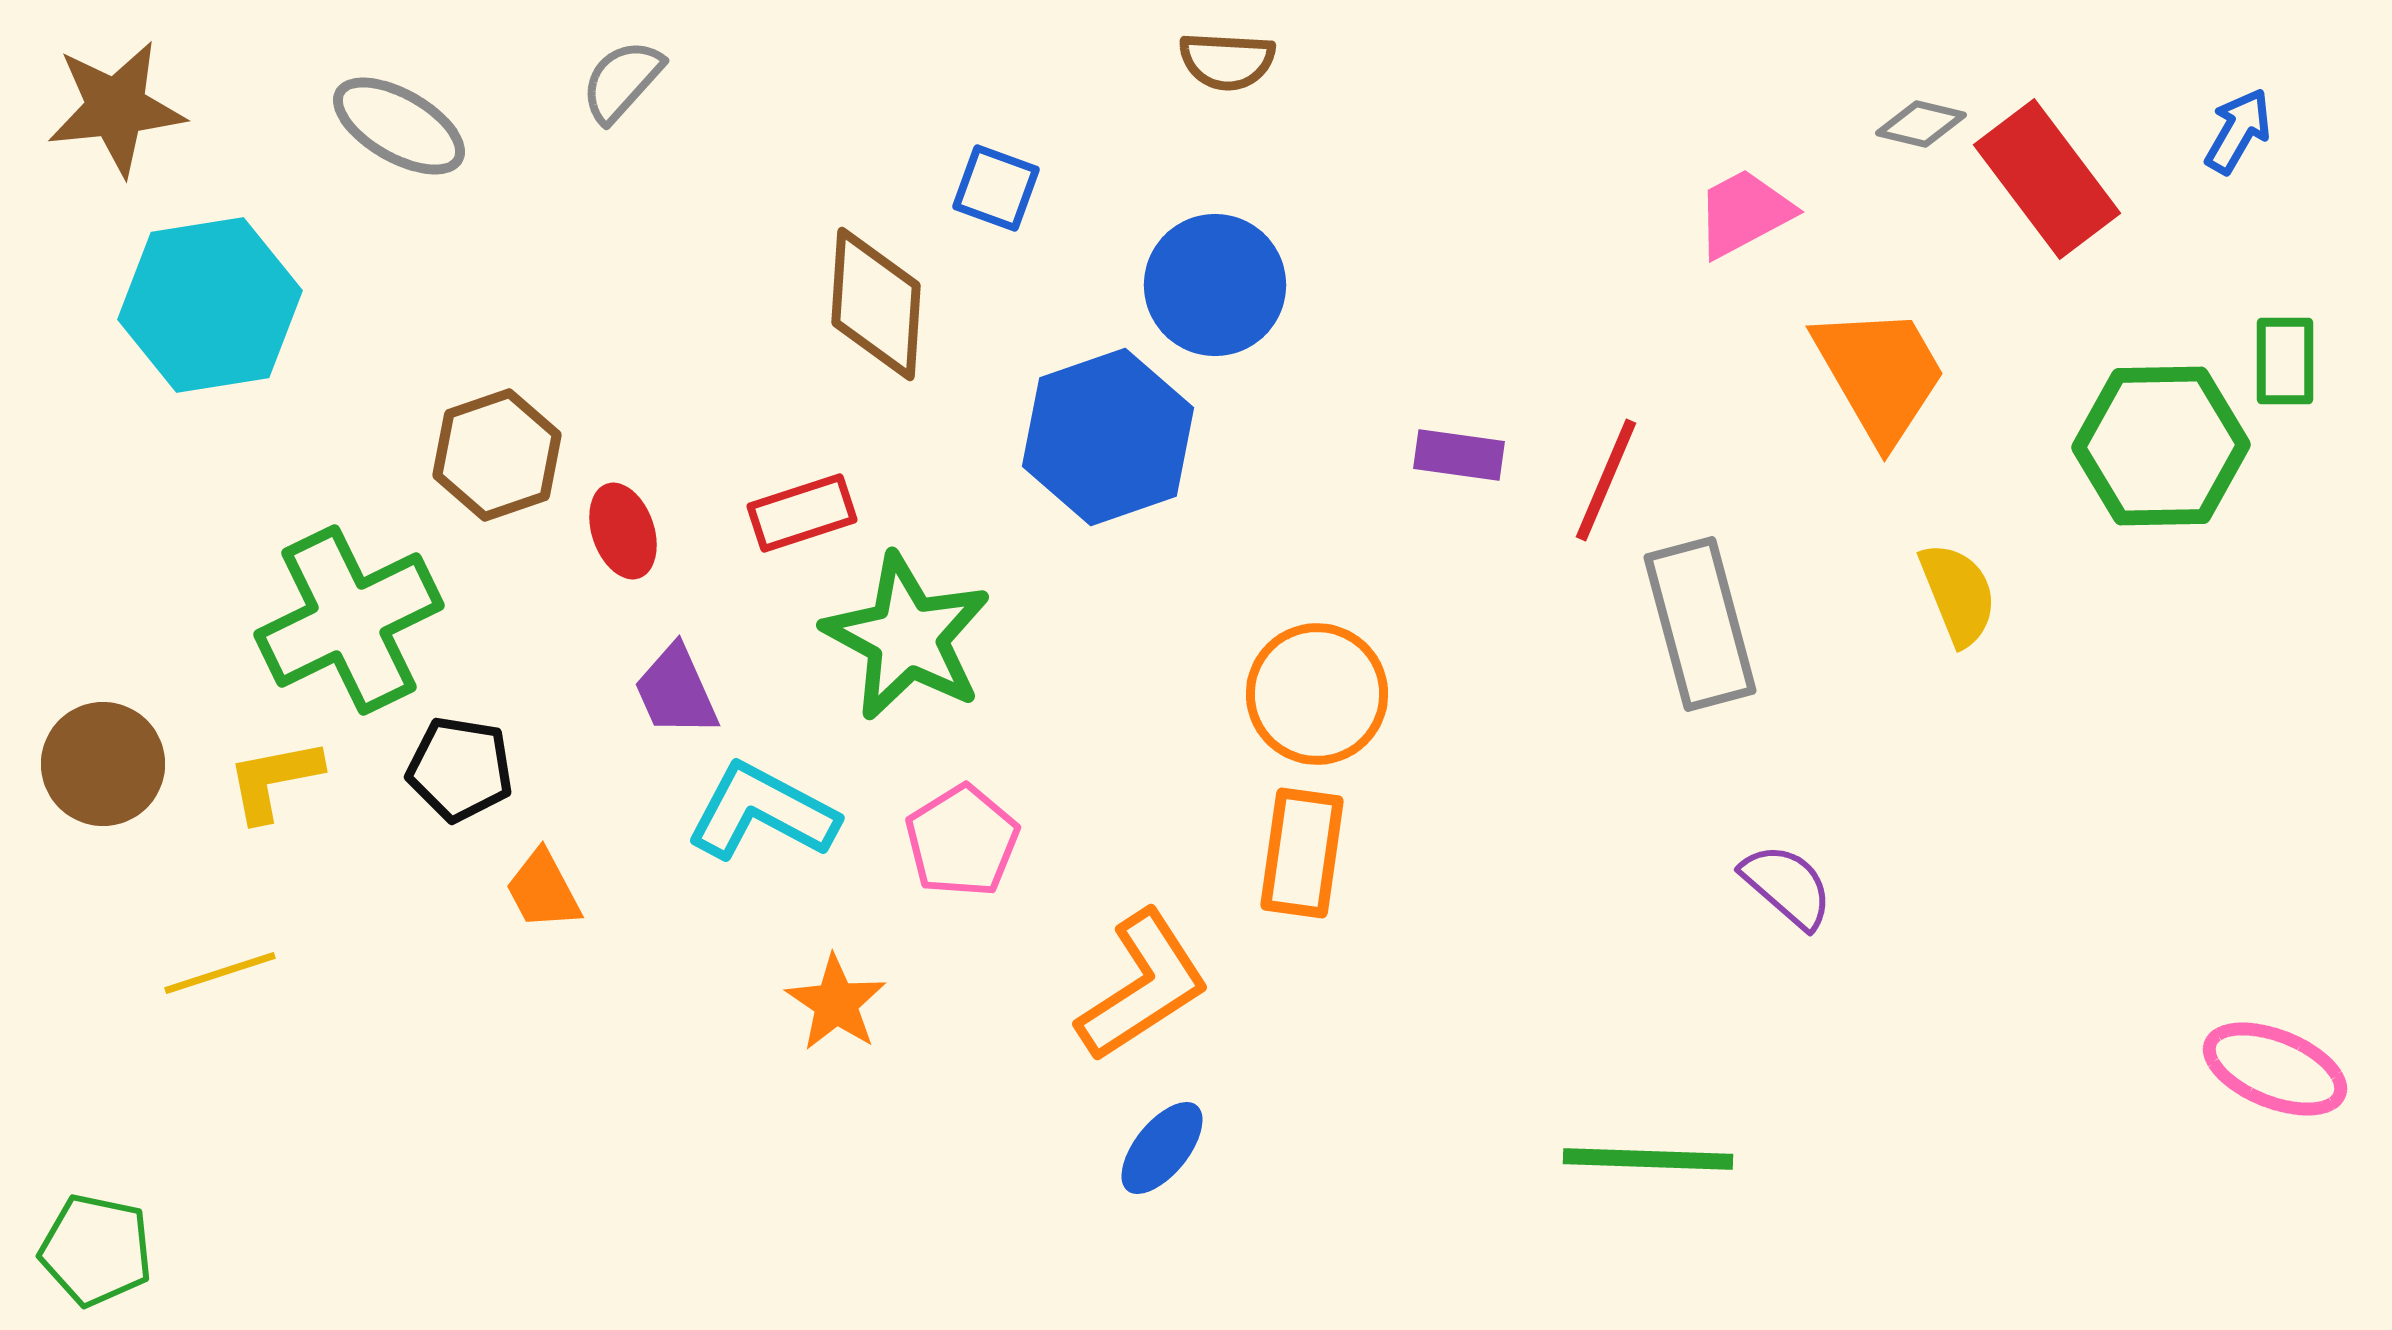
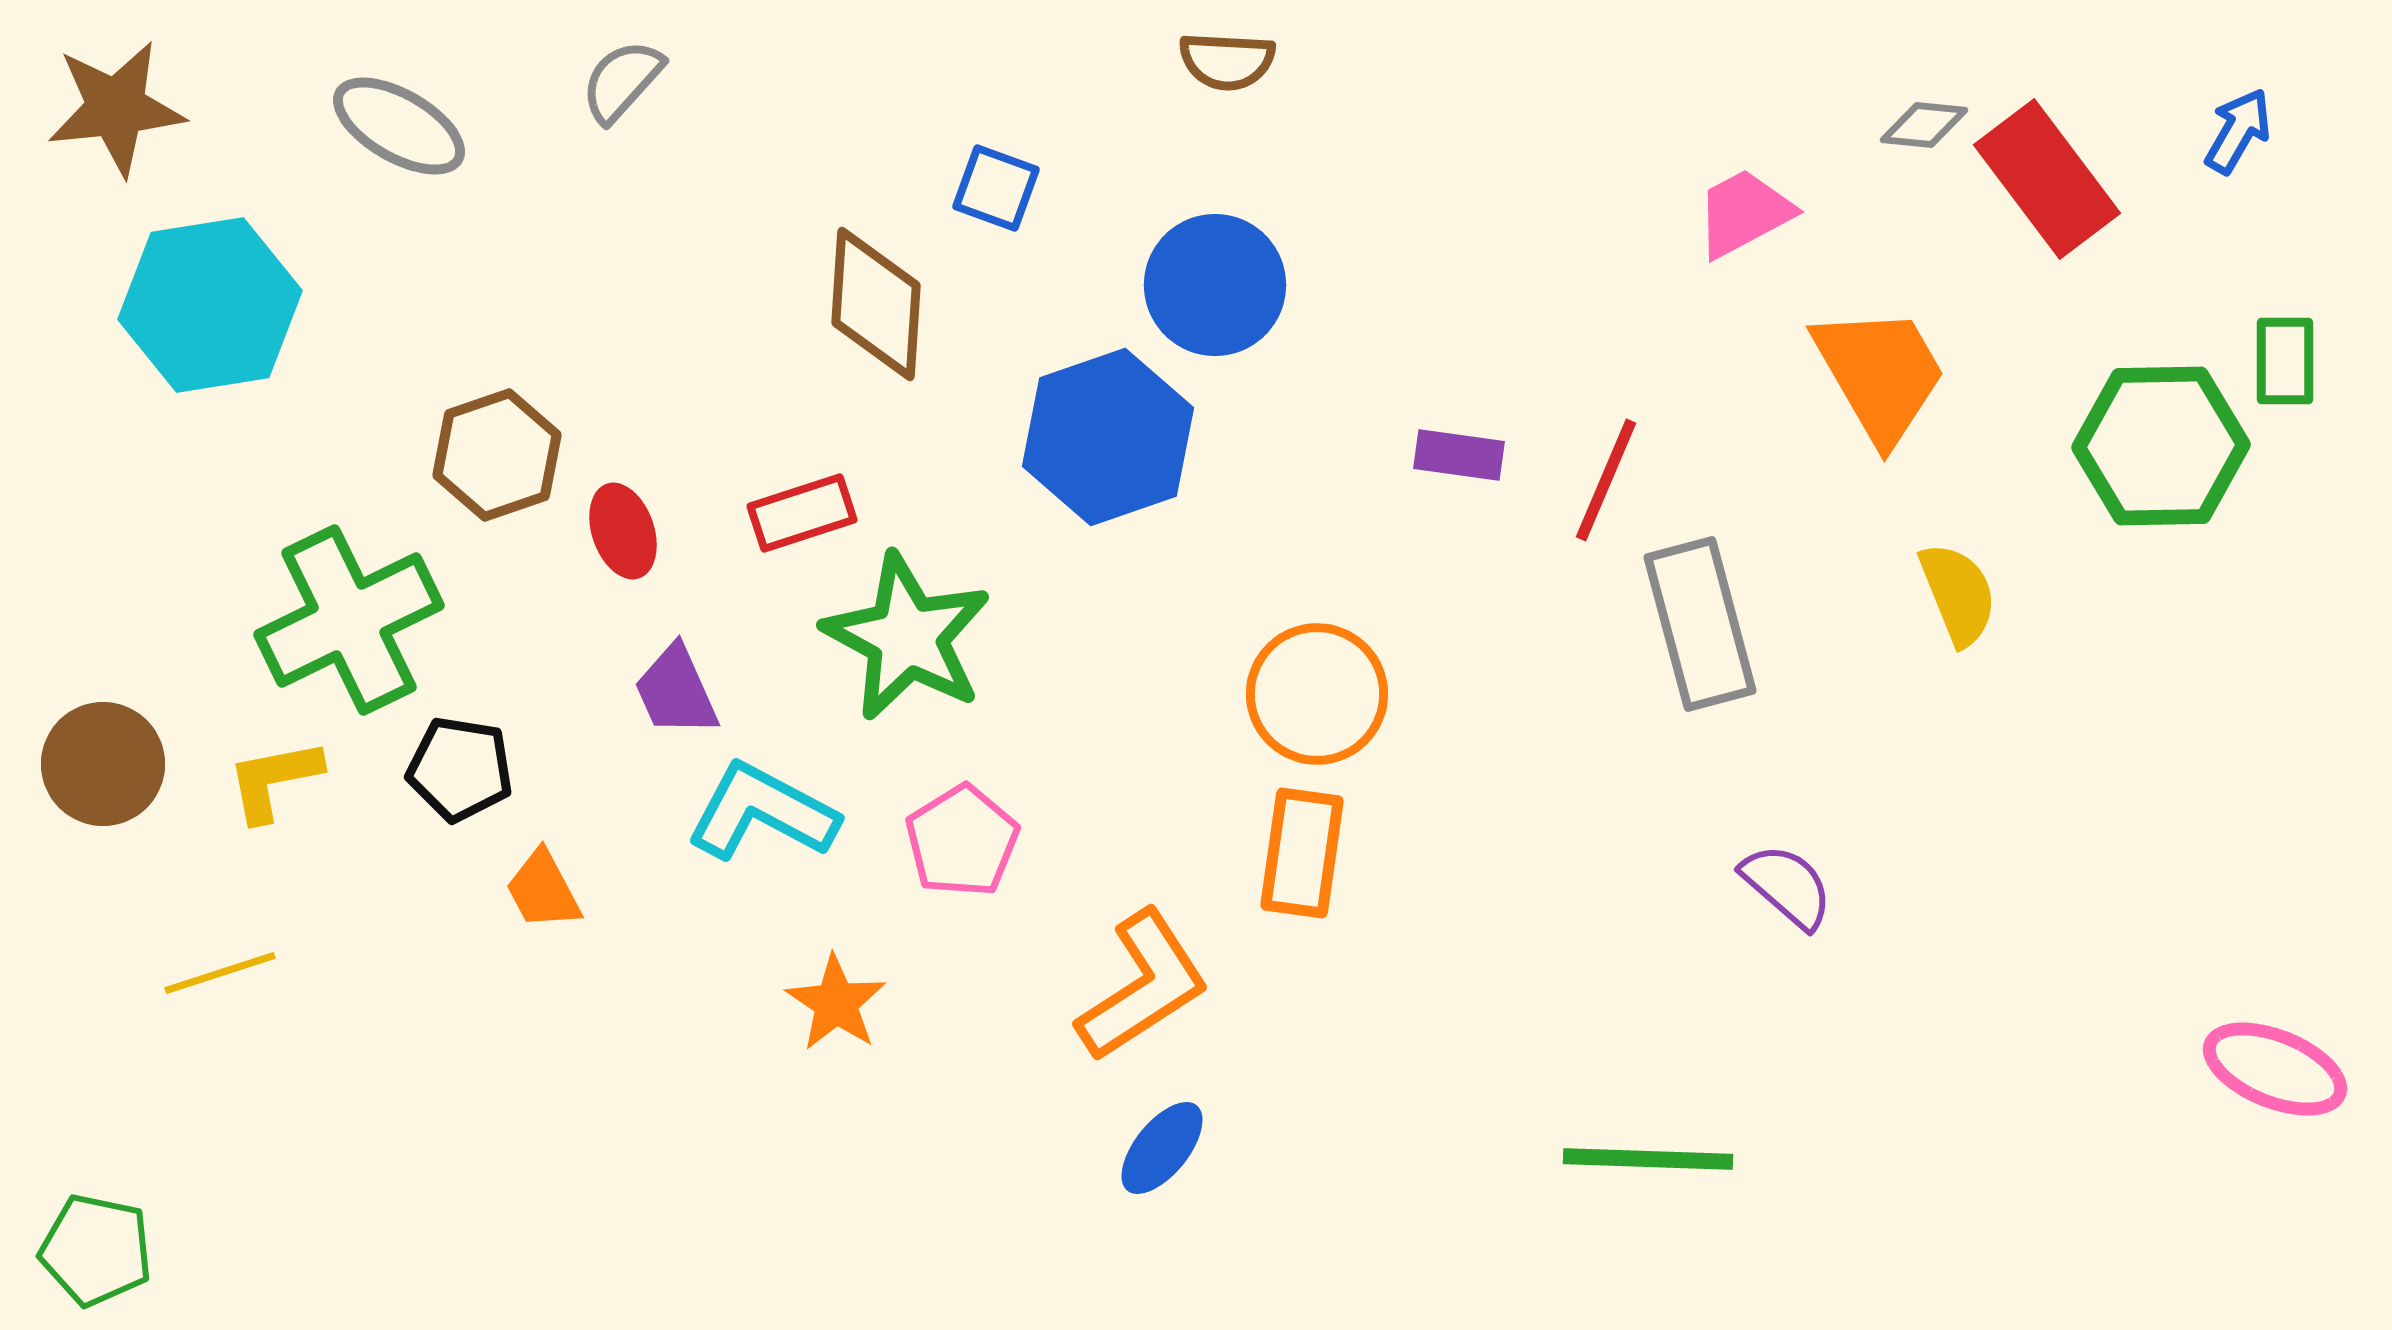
gray diamond at (1921, 124): moved 3 px right, 1 px down; rotated 8 degrees counterclockwise
